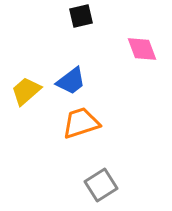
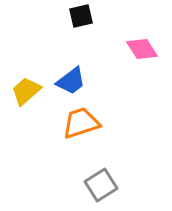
pink diamond: rotated 12 degrees counterclockwise
